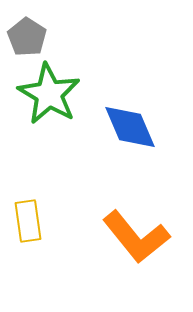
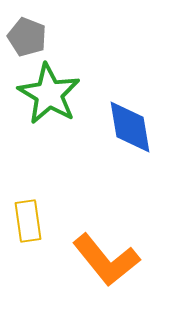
gray pentagon: rotated 12 degrees counterclockwise
blue diamond: rotated 14 degrees clockwise
orange L-shape: moved 30 px left, 23 px down
